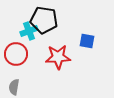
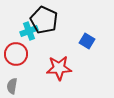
black pentagon: rotated 16 degrees clockwise
blue square: rotated 21 degrees clockwise
red star: moved 1 px right, 11 px down
gray semicircle: moved 2 px left, 1 px up
